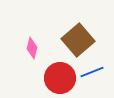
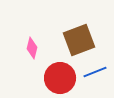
brown square: moved 1 px right; rotated 20 degrees clockwise
blue line: moved 3 px right
